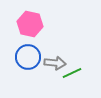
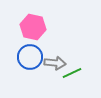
pink hexagon: moved 3 px right, 3 px down
blue circle: moved 2 px right
